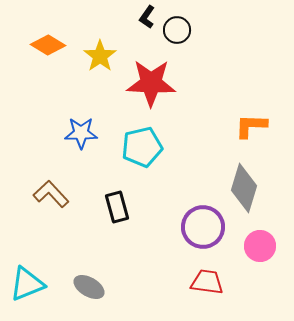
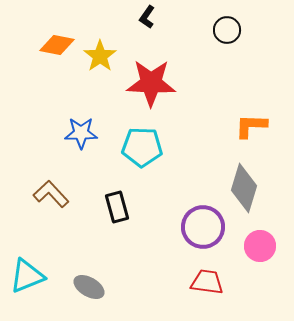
black circle: moved 50 px right
orange diamond: moved 9 px right; rotated 20 degrees counterclockwise
cyan pentagon: rotated 15 degrees clockwise
cyan triangle: moved 8 px up
